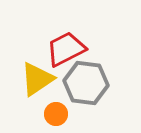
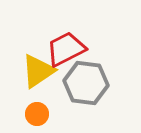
yellow triangle: moved 1 px right, 8 px up
orange circle: moved 19 px left
